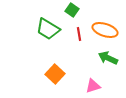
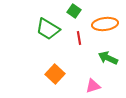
green square: moved 2 px right, 1 px down
orange ellipse: moved 6 px up; rotated 25 degrees counterclockwise
red line: moved 4 px down
